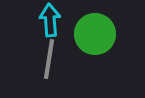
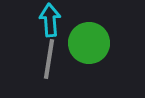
green circle: moved 6 px left, 9 px down
